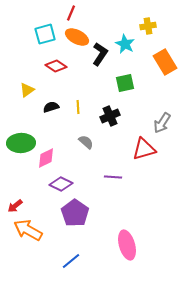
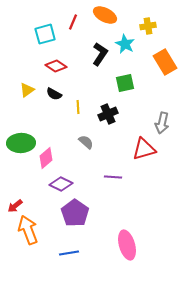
red line: moved 2 px right, 9 px down
orange ellipse: moved 28 px right, 22 px up
black semicircle: moved 3 px right, 13 px up; rotated 133 degrees counterclockwise
black cross: moved 2 px left, 2 px up
gray arrow: rotated 20 degrees counterclockwise
pink diamond: rotated 15 degrees counterclockwise
orange arrow: rotated 40 degrees clockwise
blue line: moved 2 px left, 8 px up; rotated 30 degrees clockwise
